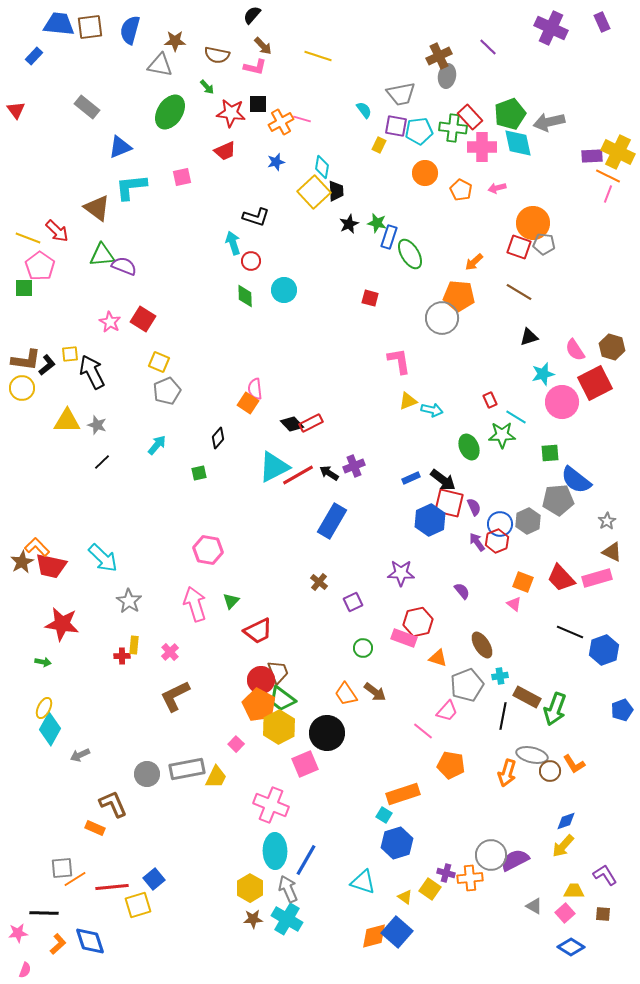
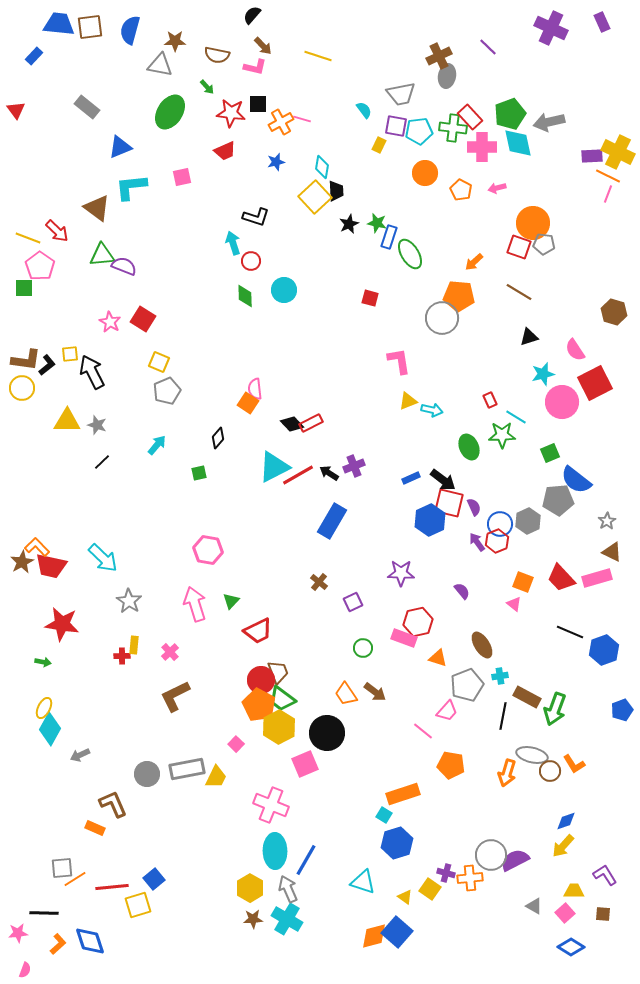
yellow square at (314, 192): moved 1 px right, 5 px down
brown hexagon at (612, 347): moved 2 px right, 35 px up
green square at (550, 453): rotated 18 degrees counterclockwise
